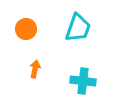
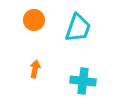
orange circle: moved 8 px right, 9 px up
